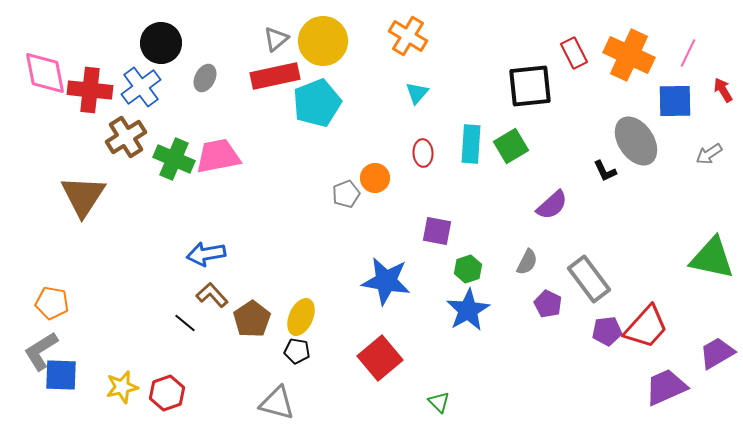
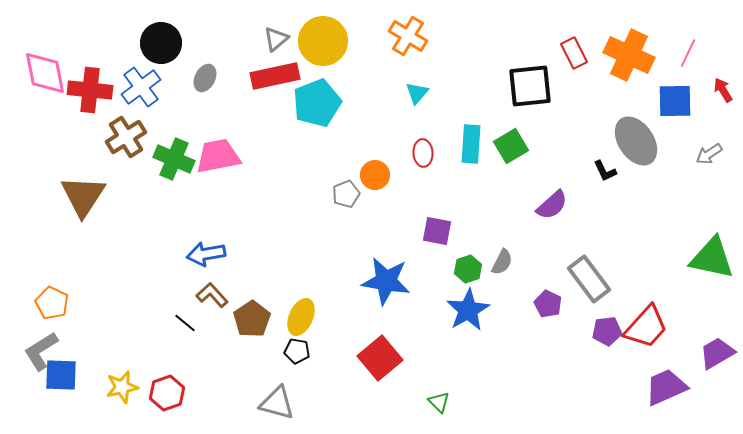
orange circle at (375, 178): moved 3 px up
gray semicircle at (527, 262): moved 25 px left
orange pentagon at (52, 303): rotated 16 degrees clockwise
